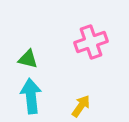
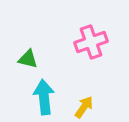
cyan arrow: moved 13 px right, 1 px down
yellow arrow: moved 3 px right, 1 px down
